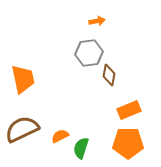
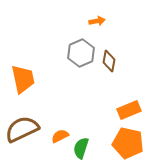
gray hexagon: moved 8 px left; rotated 16 degrees counterclockwise
brown diamond: moved 14 px up
orange pentagon: rotated 12 degrees clockwise
